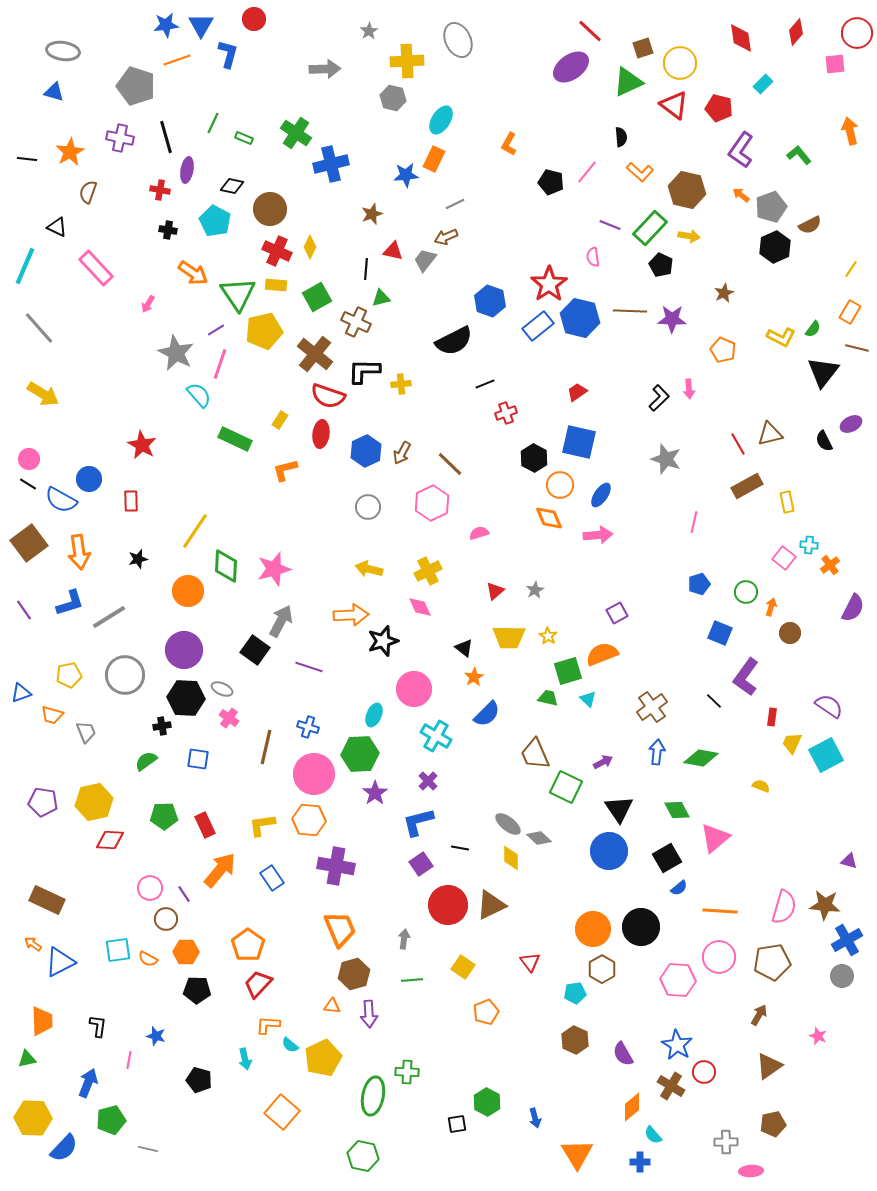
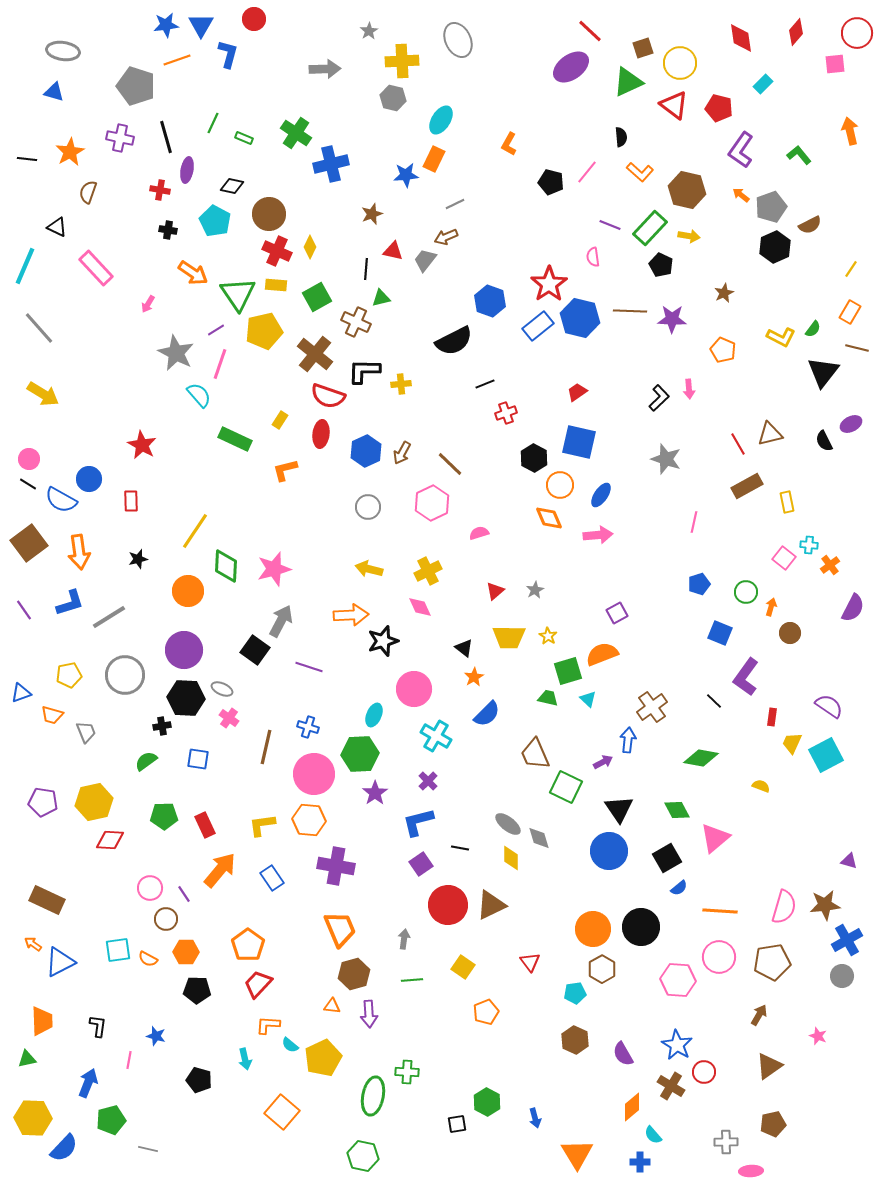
yellow cross at (407, 61): moved 5 px left
brown circle at (270, 209): moved 1 px left, 5 px down
blue arrow at (657, 752): moved 29 px left, 12 px up
gray diamond at (539, 838): rotated 30 degrees clockwise
brown star at (825, 905): rotated 12 degrees counterclockwise
